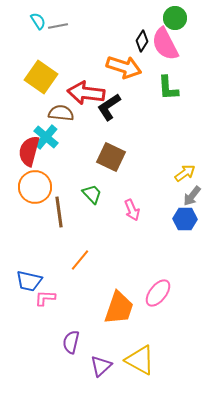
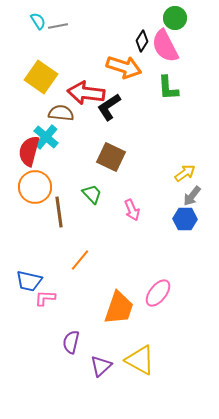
pink semicircle: moved 2 px down
